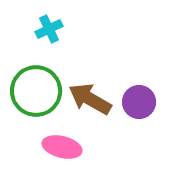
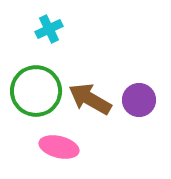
purple circle: moved 2 px up
pink ellipse: moved 3 px left
